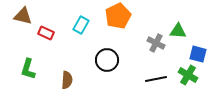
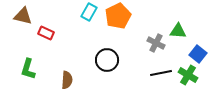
cyan rectangle: moved 8 px right, 13 px up
blue square: rotated 24 degrees clockwise
black line: moved 5 px right, 6 px up
